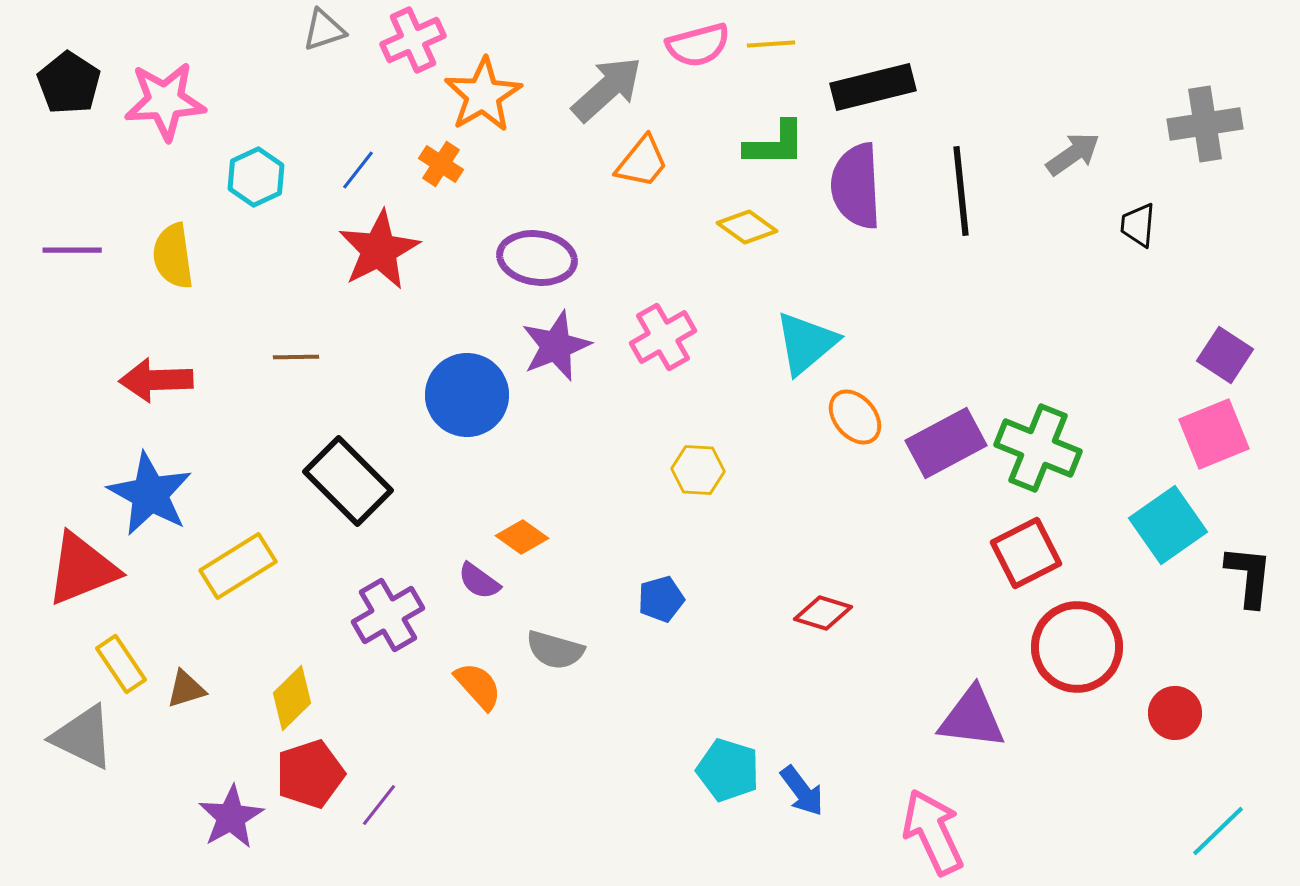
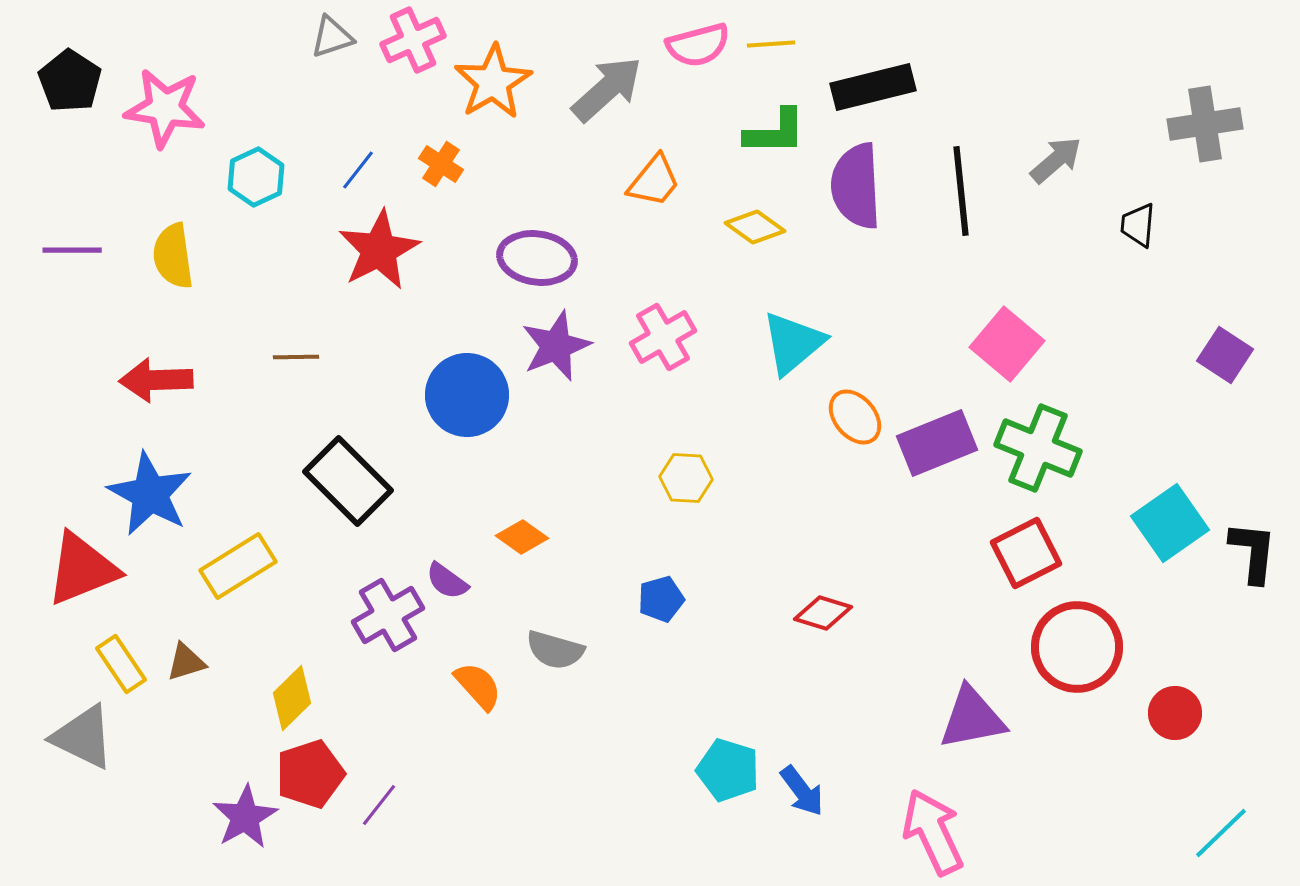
gray triangle at (324, 30): moved 8 px right, 7 px down
black pentagon at (69, 83): moved 1 px right, 2 px up
orange star at (483, 95): moved 10 px right, 13 px up
pink star at (165, 101): moved 7 px down; rotated 12 degrees clockwise
green L-shape at (775, 144): moved 12 px up
gray arrow at (1073, 154): moved 17 px left, 6 px down; rotated 6 degrees counterclockwise
orange trapezoid at (642, 162): moved 12 px right, 19 px down
yellow diamond at (747, 227): moved 8 px right
cyan triangle at (806, 343): moved 13 px left
pink square at (1214, 434): moved 207 px left, 90 px up; rotated 28 degrees counterclockwise
purple rectangle at (946, 443): moved 9 px left; rotated 6 degrees clockwise
yellow hexagon at (698, 470): moved 12 px left, 8 px down
cyan square at (1168, 525): moved 2 px right, 2 px up
black L-shape at (1249, 576): moved 4 px right, 24 px up
purple semicircle at (479, 581): moved 32 px left
brown triangle at (186, 689): moved 27 px up
purple triangle at (972, 718): rotated 18 degrees counterclockwise
purple star at (231, 817): moved 14 px right
cyan line at (1218, 831): moved 3 px right, 2 px down
